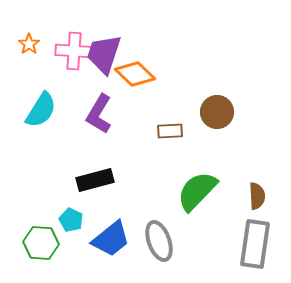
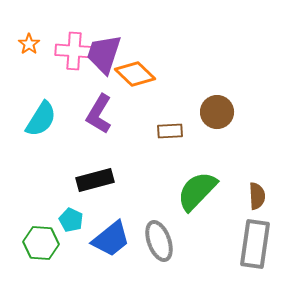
cyan semicircle: moved 9 px down
